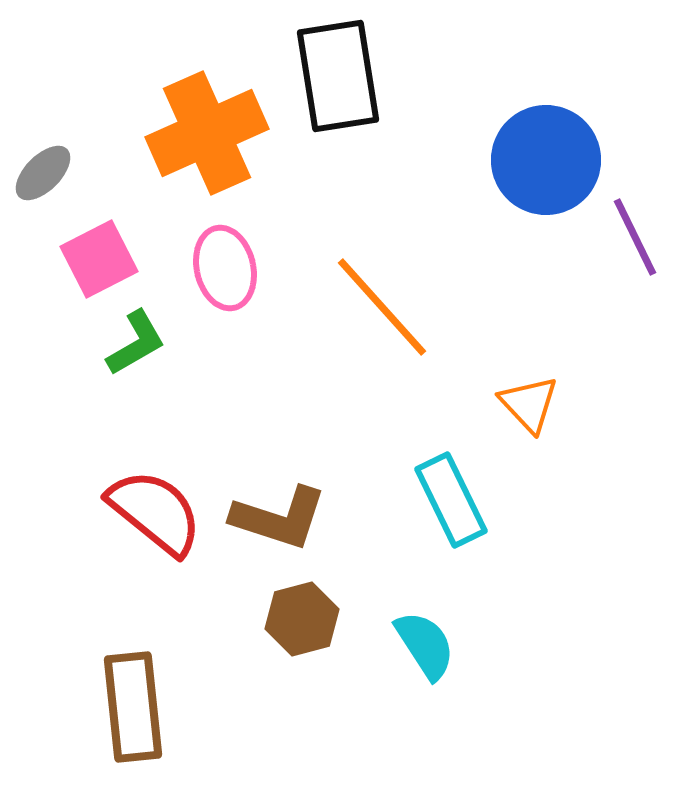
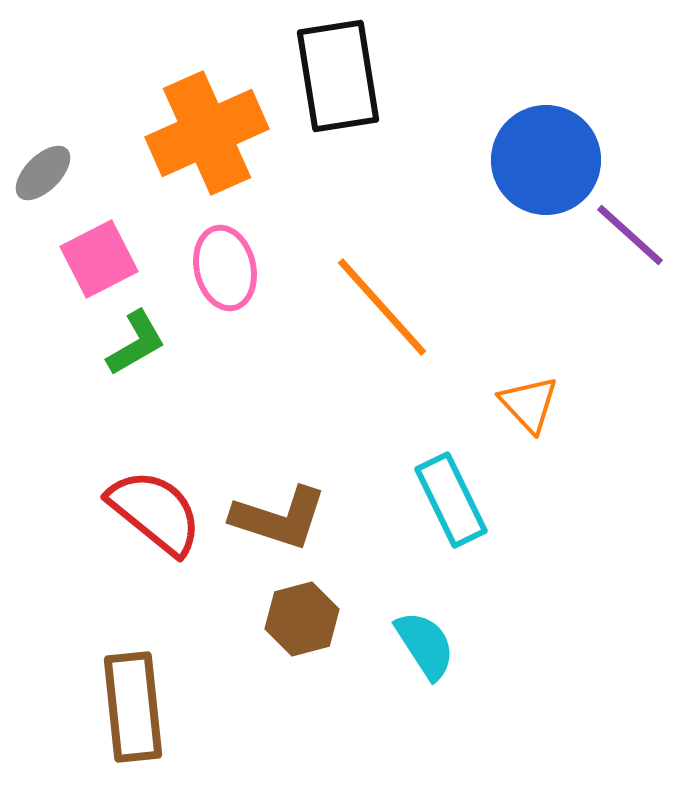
purple line: moved 5 px left, 2 px up; rotated 22 degrees counterclockwise
